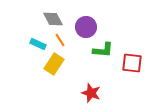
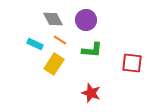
purple circle: moved 7 px up
orange line: rotated 24 degrees counterclockwise
cyan rectangle: moved 3 px left
green L-shape: moved 11 px left
